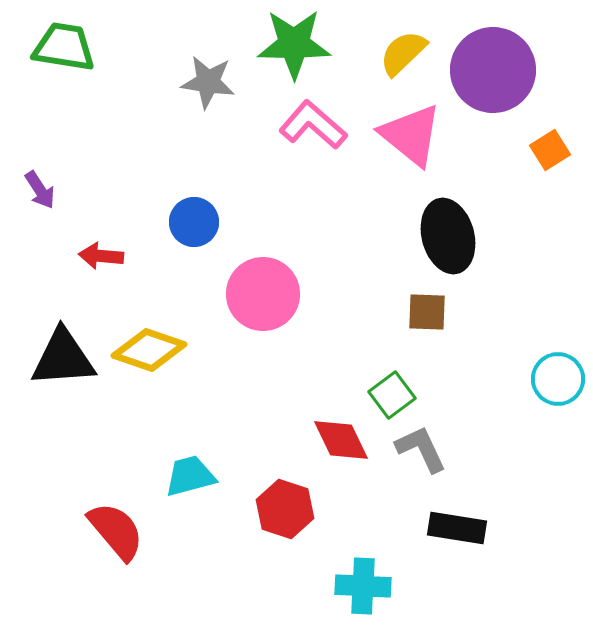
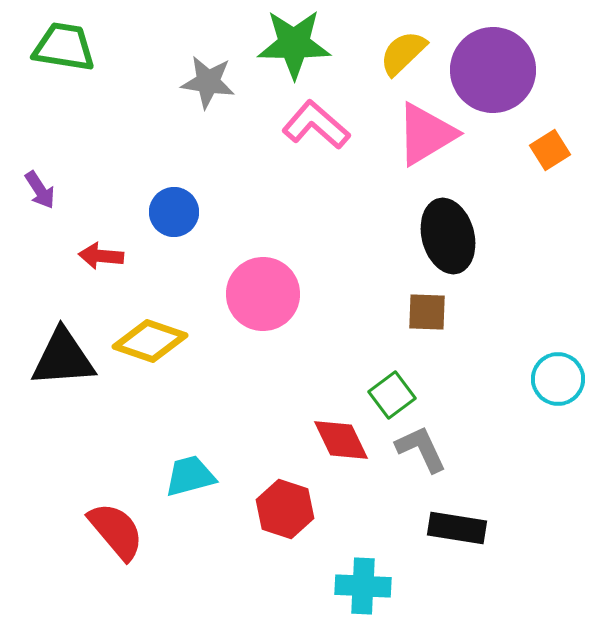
pink L-shape: moved 3 px right
pink triangle: moved 15 px right, 1 px up; rotated 50 degrees clockwise
blue circle: moved 20 px left, 10 px up
yellow diamond: moved 1 px right, 9 px up
